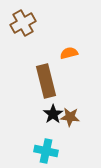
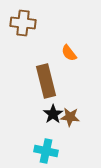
brown cross: rotated 35 degrees clockwise
orange semicircle: rotated 114 degrees counterclockwise
